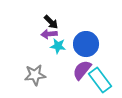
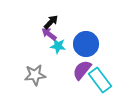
black arrow: rotated 91 degrees counterclockwise
purple arrow: rotated 42 degrees clockwise
